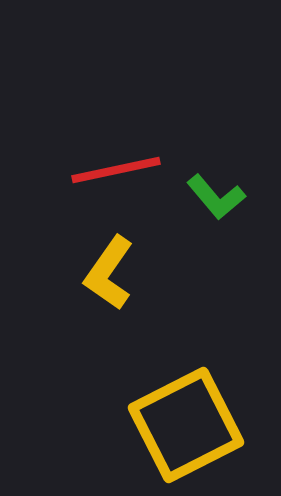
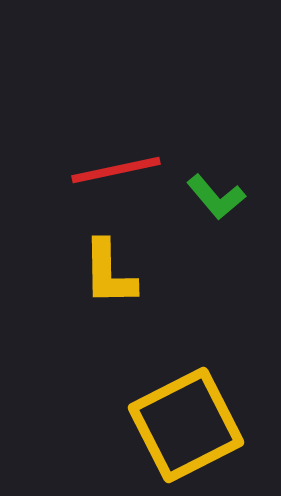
yellow L-shape: rotated 36 degrees counterclockwise
